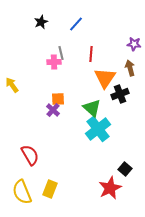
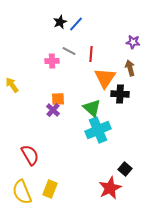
black star: moved 19 px right
purple star: moved 1 px left, 2 px up
gray line: moved 8 px right, 2 px up; rotated 48 degrees counterclockwise
pink cross: moved 2 px left, 1 px up
black cross: rotated 24 degrees clockwise
cyan cross: moved 1 px down; rotated 15 degrees clockwise
